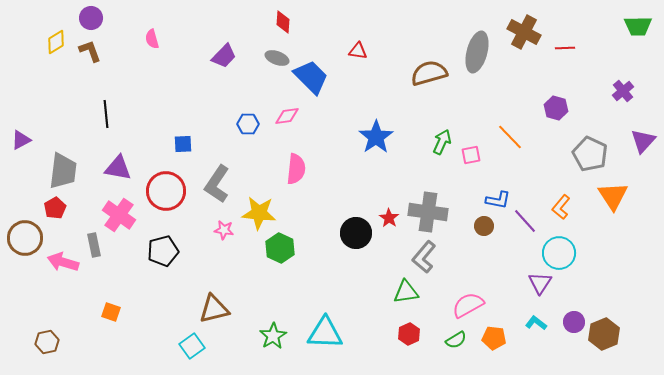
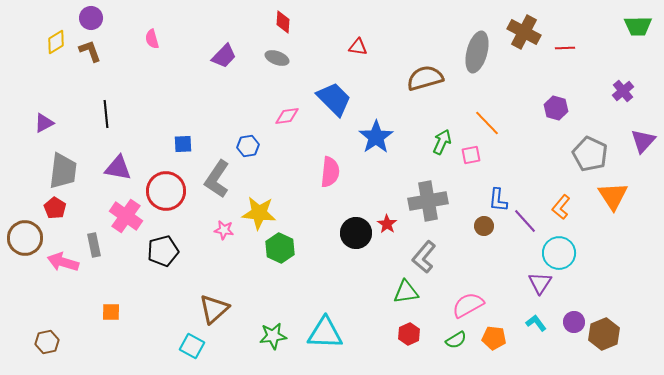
red triangle at (358, 51): moved 4 px up
brown semicircle at (429, 73): moved 4 px left, 5 px down
blue trapezoid at (311, 77): moved 23 px right, 22 px down
blue hexagon at (248, 124): moved 22 px down; rotated 10 degrees counterclockwise
orange line at (510, 137): moved 23 px left, 14 px up
purple triangle at (21, 140): moved 23 px right, 17 px up
pink semicircle at (296, 169): moved 34 px right, 3 px down
gray L-shape at (217, 184): moved 5 px up
blue L-shape at (498, 200): rotated 85 degrees clockwise
red pentagon at (55, 208): rotated 10 degrees counterclockwise
gray cross at (428, 212): moved 11 px up; rotated 18 degrees counterclockwise
pink cross at (119, 215): moved 7 px right, 1 px down
red star at (389, 218): moved 2 px left, 6 px down
brown triangle at (214, 309): rotated 28 degrees counterclockwise
orange square at (111, 312): rotated 18 degrees counterclockwise
cyan L-shape at (536, 323): rotated 15 degrees clockwise
green star at (273, 336): rotated 24 degrees clockwise
cyan square at (192, 346): rotated 25 degrees counterclockwise
